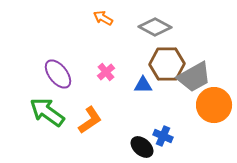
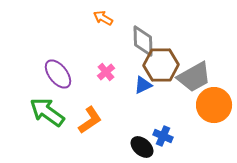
gray diamond: moved 12 px left, 14 px down; rotated 60 degrees clockwise
brown hexagon: moved 6 px left, 1 px down
blue triangle: rotated 24 degrees counterclockwise
